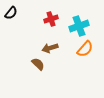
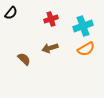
cyan cross: moved 4 px right
orange semicircle: moved 1 px right; rotated 18 degrees clockwise
brown semicircle: moved 14 px left, 5 px up
